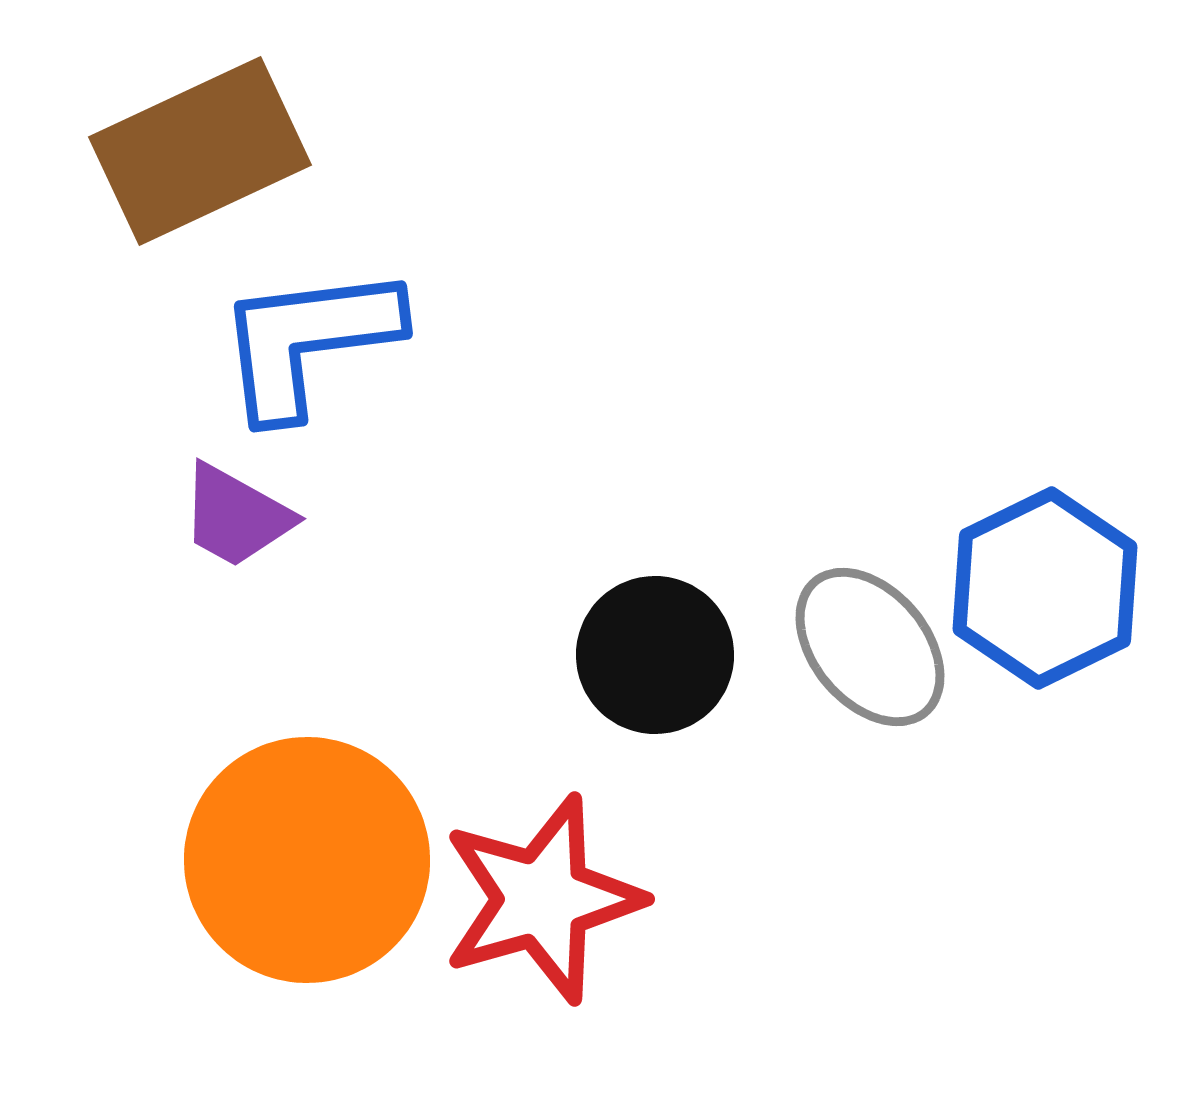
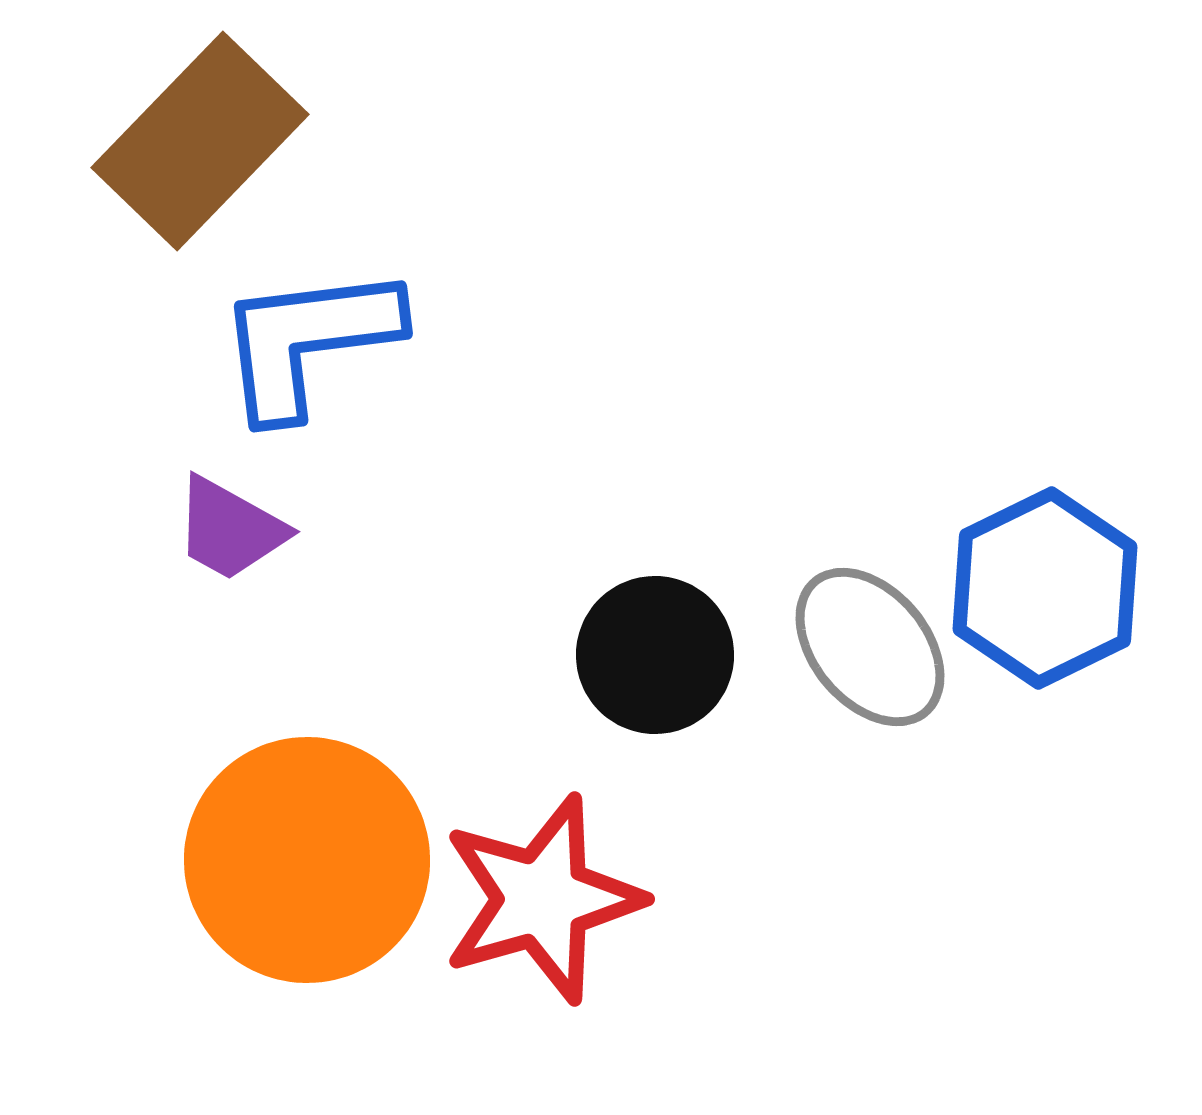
brown rectangle: moved 10 px up; rotated 21 degrees counterclockwise
purple trapezoid: moved 6 px left, 13 px down
